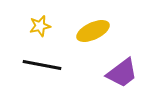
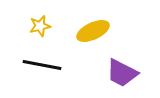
purple trapezoid: rotated 64 degrees clockwise
